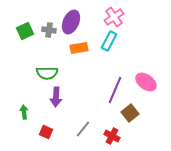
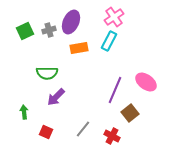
gray cross: rotated 24 degrees counterclockwise
purple arrow: rotated 42 degrees clockwise
